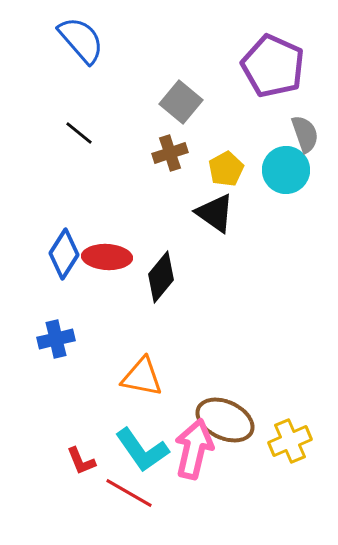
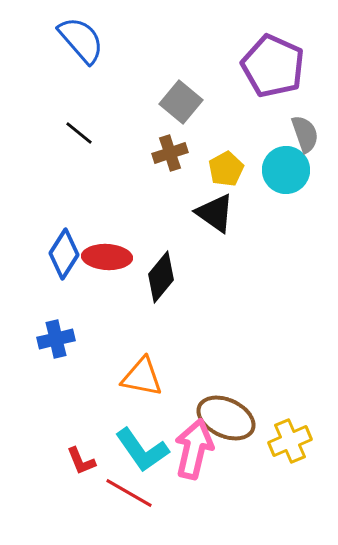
brown ellipse: moved 1 px right, 2 px up
